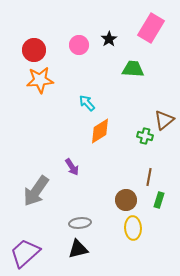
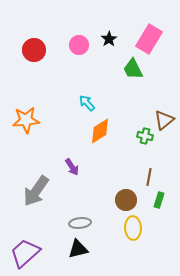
pink rectangle: moved 2 px left, 11 px down
green trapezoid: rotated 120 degrees counterclockwise
orange star: moved 14 px left, 40 px down
